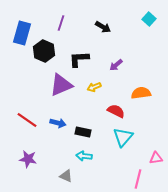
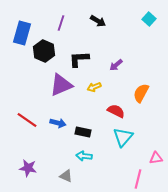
black arrow: moved 5 px left, 6 px up
orange semicircle: rotated 54 degrees counterclockwise
purple star: moved 9 px down
